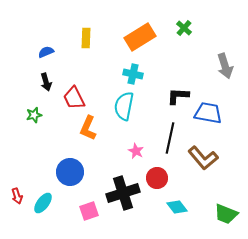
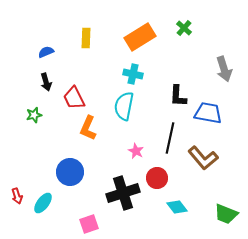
gray arrow: moved 1 px left, 3 px down
black L-shape: rotated 90 degrees counterclockwise
pink square: moved 13 px down
